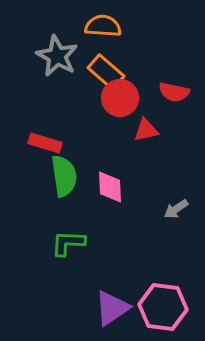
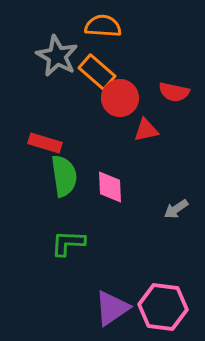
orange rectangle: moved 9 px left
